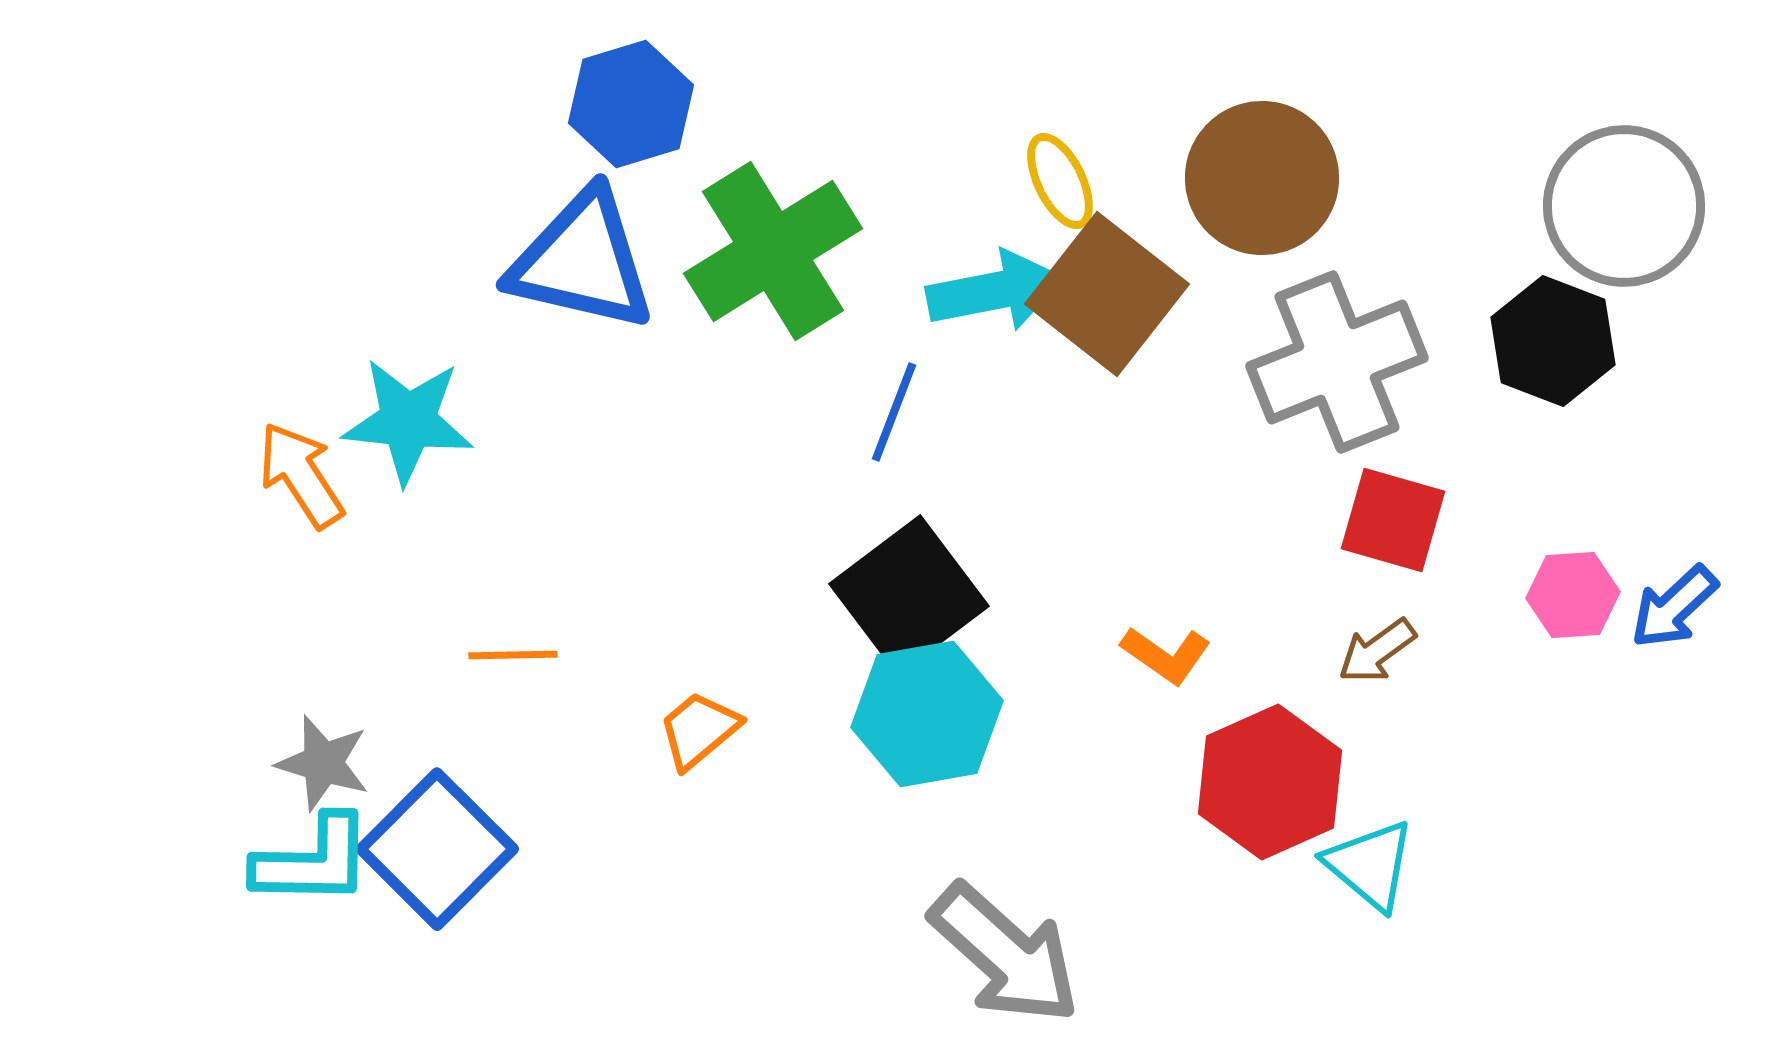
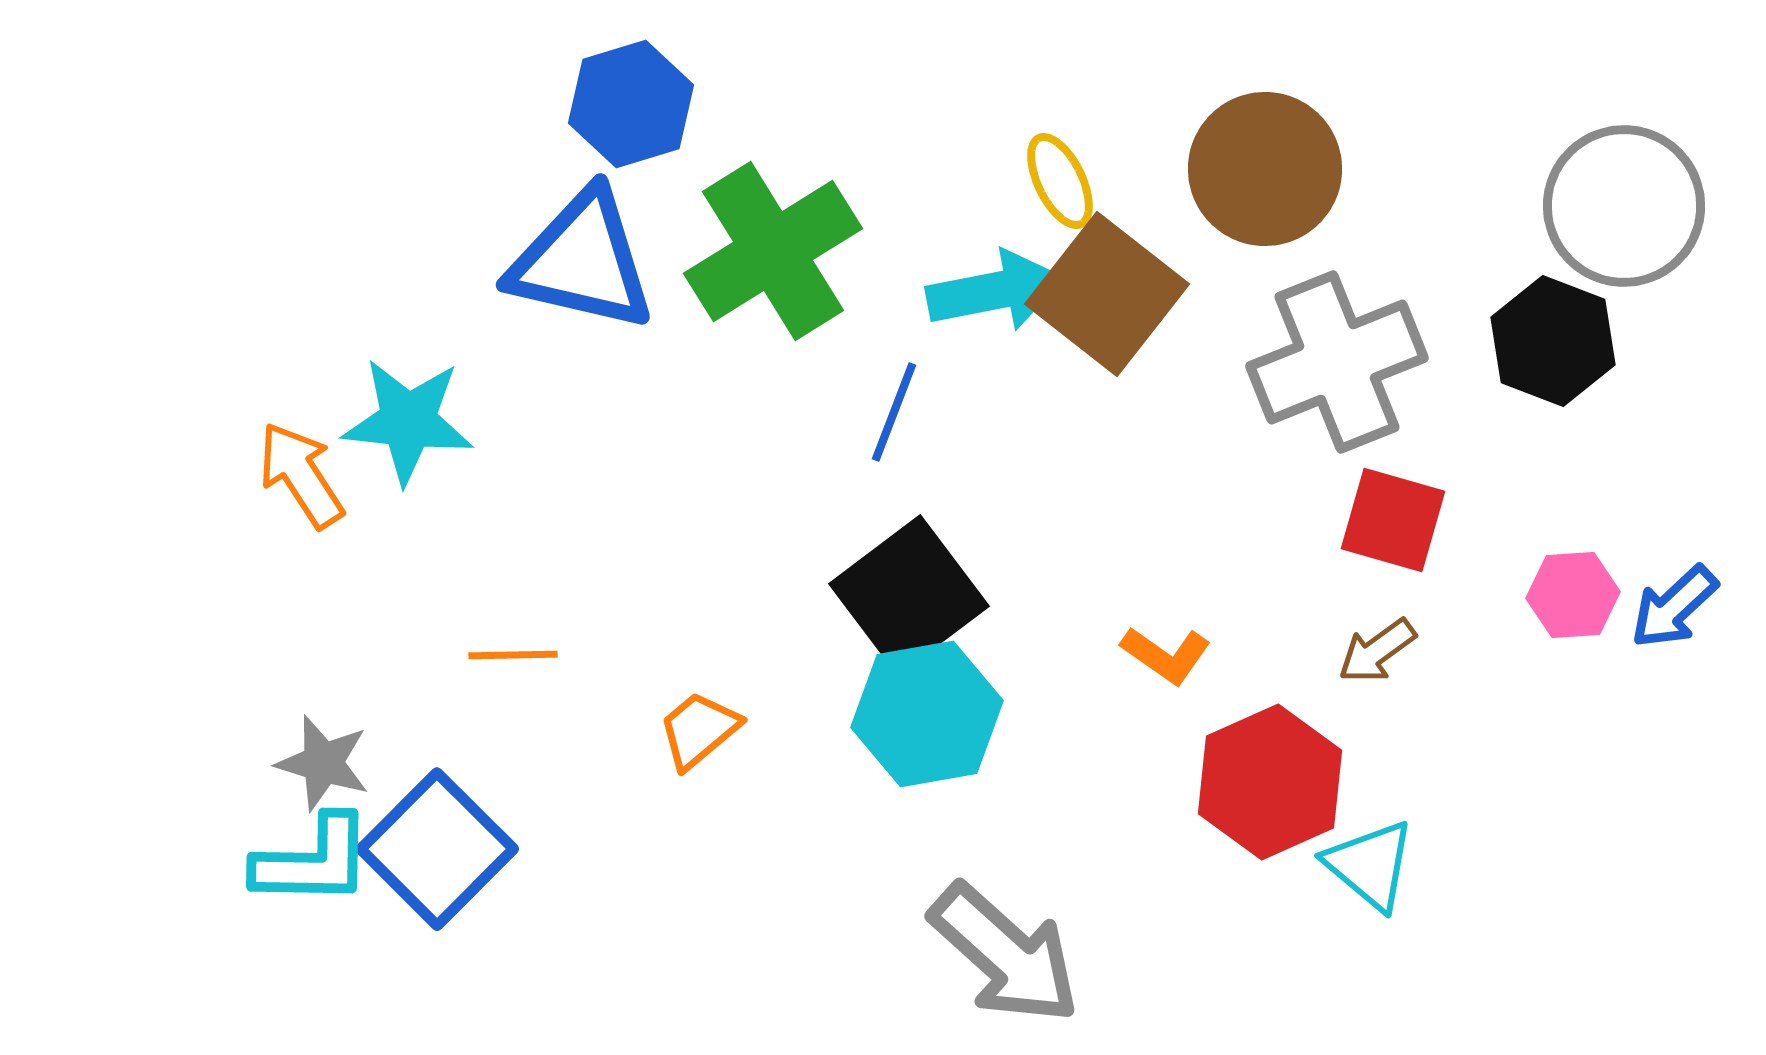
brown circle: moved 3 px right, 9 px up
